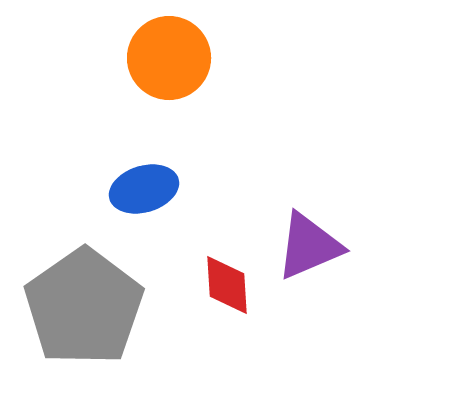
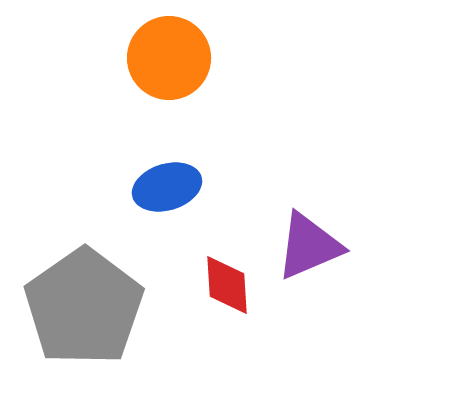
blue ellipse: moved 23 px right, 2 px up
